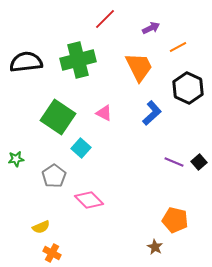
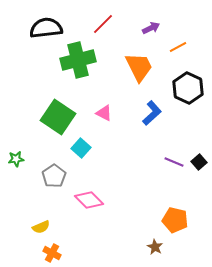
red line: moved 2 px left, 5 px down
black semicircle: moved 20 px right, 34 px up
